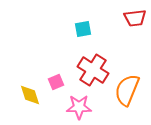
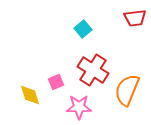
cyan square: rotated 30 degrees counterclockwise
